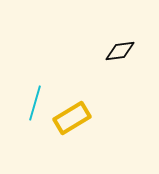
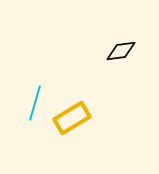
black diamond: moved 1 px right
